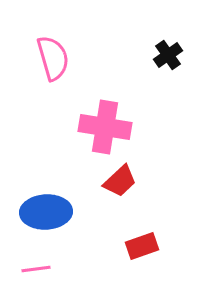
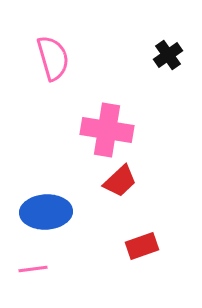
pink cross: moved 2 px right, 3 px down
pink line: moved 3 px left
